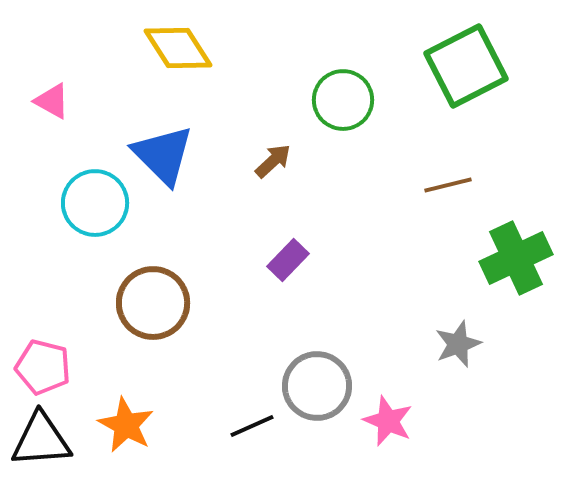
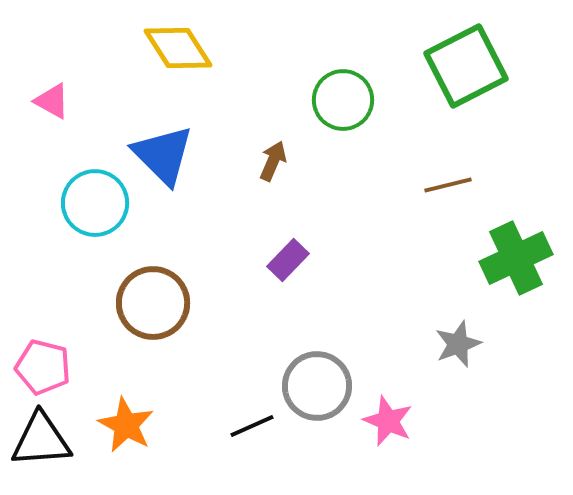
brown arrow: rotated 24 degrees counterclockwise
